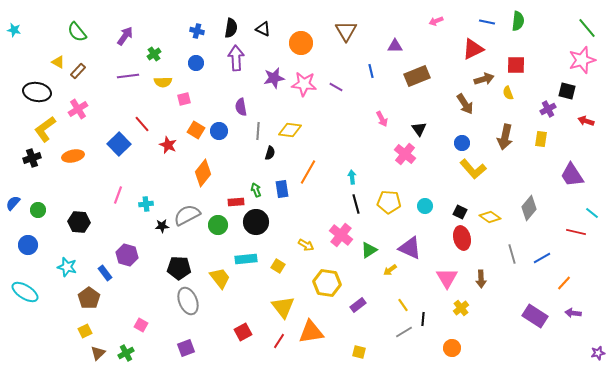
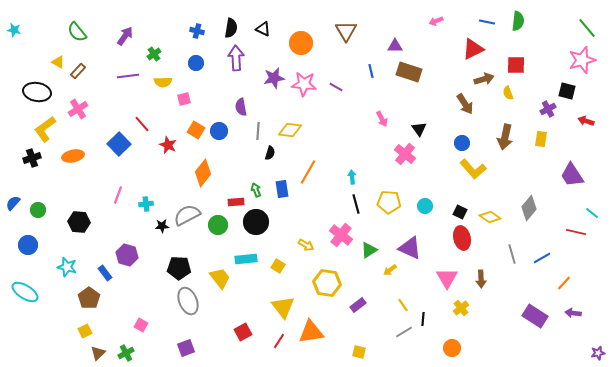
brown rectangle at (417, 76): moved 8 px left, 4 px up; rotated 40 degrees clockwise
